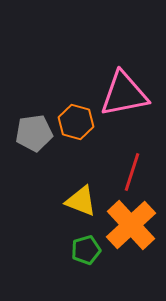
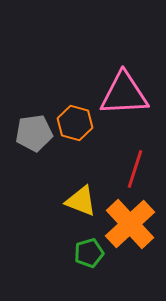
pink triangle: rotated 8 degrees clockwise
orange hexagon: moved 1 px left, 1 px down
red line: moved 3 px right, 3 px up
orange cross: moved 1 px left, 1 px up
green pentagon: moved 3 px right, 3 px down
